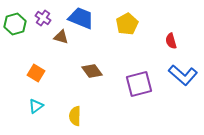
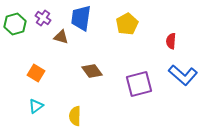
blue trapezoid: rotated 104 degrees counterclockwise
red semicircle: rotated 21 degrees clockwise
